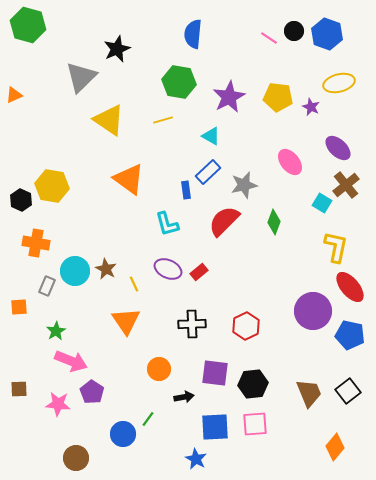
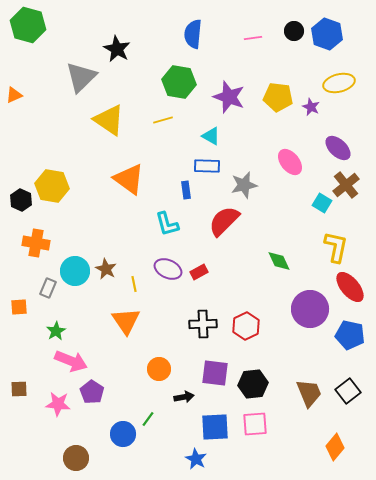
pink line at (269, 38): moved 16 px left; rotated 42 degrees counterclockwise
black star at (117, 49): rotated 20 degrees counterclockwise
purple star at (229, 97): rotated 24 degrees counterclockwise
blue rectangle at (208, 172): moved 1 px left, 6 px up; rotated 45 degrees clockwise
green diamond at (274, 222): moved 5 px right, 39 px down; rotated 45 degrees counterclockwise
red rectangle at (199, 272): rotated 12 degrees clockwise
yellow line at (134, 284): rotated 14 degrees clockwise
gray rectangle at (47, 286): moved 1 px right, 2 px down
purple circle at (313, 311): moved 3 px left, 2 px up
black cross at (192, 324): moved 11 px right
